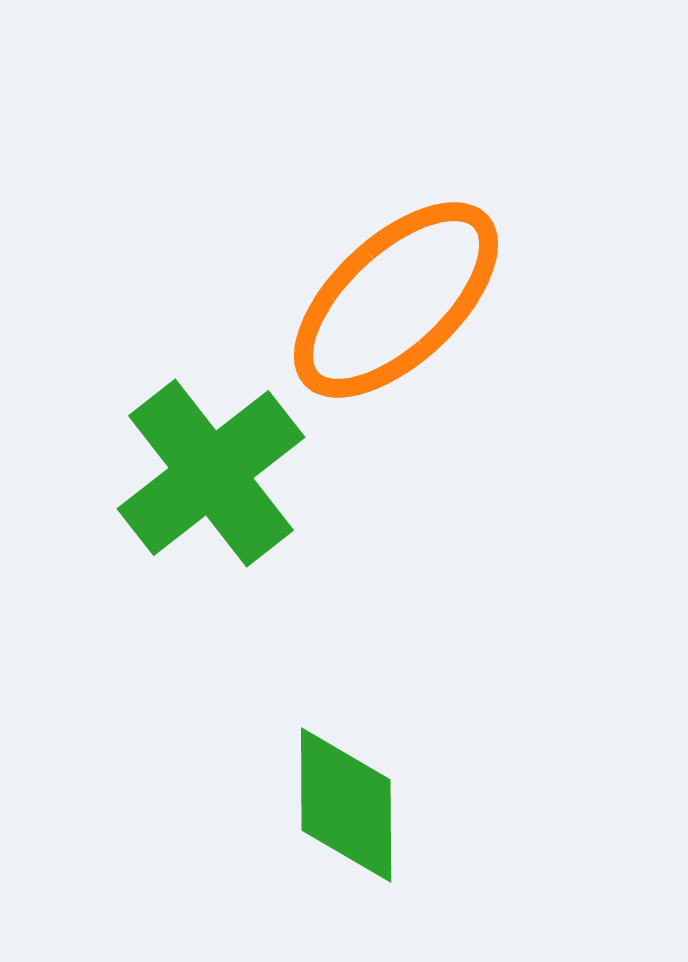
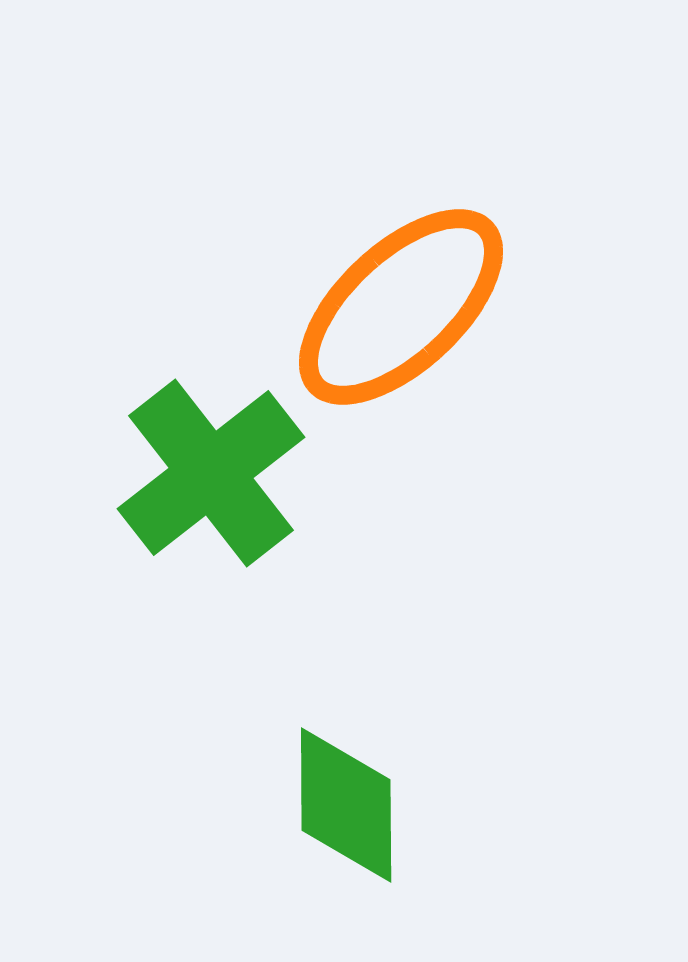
orange ellipse: moved 5 px right, 7 px down
